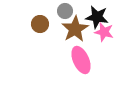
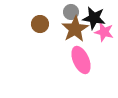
gray circle: moved 6 px right, 1 px down
black star: moved 3 px left, 1 px down
